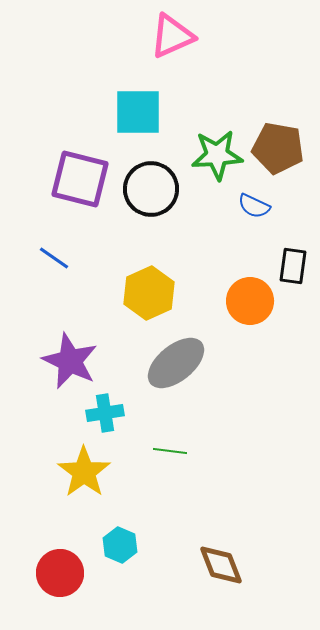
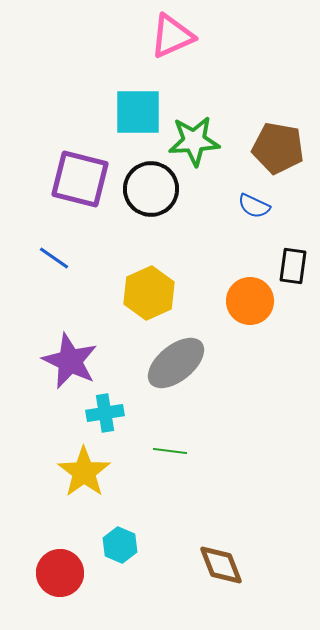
green star: moved 23 px left, 14 px up
